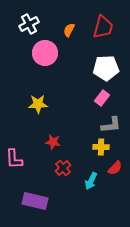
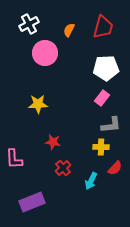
purple rectangle: moved 3 px left, 1 px down; rotated 35 degrees counterclockwise
